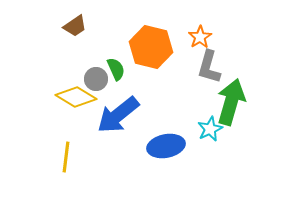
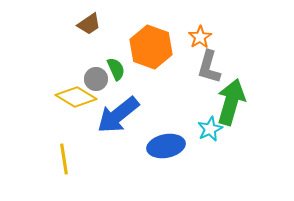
brown trapezoid: moved 14 px right, 2 px up
orange hexagon: rotated 6 degrees clockwise
yellow line: moved 2 px left, 2 px down; rotated 16 degrees counterclockwise
